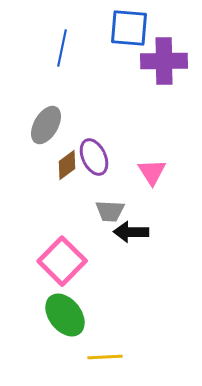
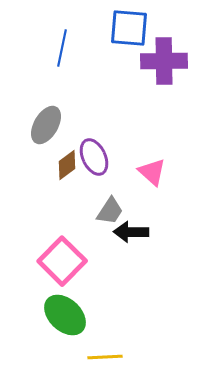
pink triangle: rotated 16 degrees counterclockwise
gray trapezoid: rotated 60 degrees counterclockwise
green ellipse: rotated 9 degrees counterclockwise
